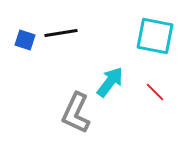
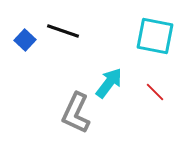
black line: moved 2 px right, 2 px up; rotated 28 degrees clockwise
blue square: rotated 25 degrees clockwise
cyan arrow: moved 1 px left, 1 px down
